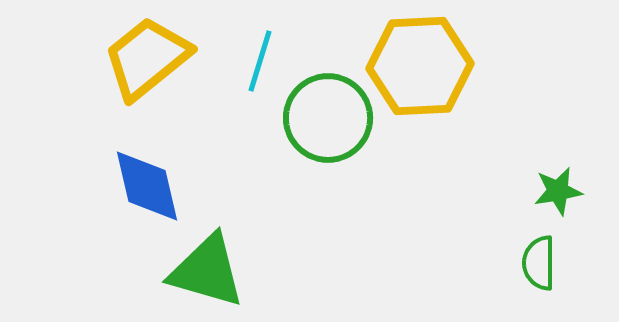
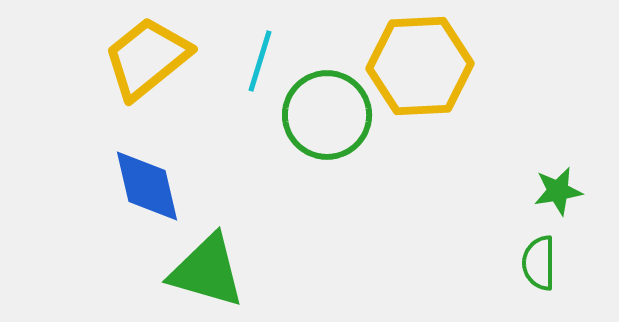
green circle: moved 1 px left, 3 px up
